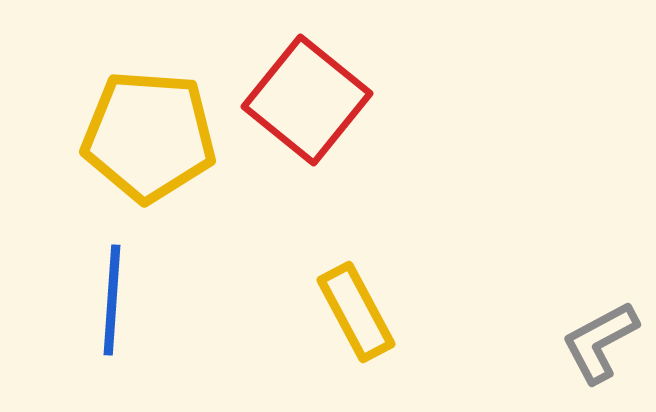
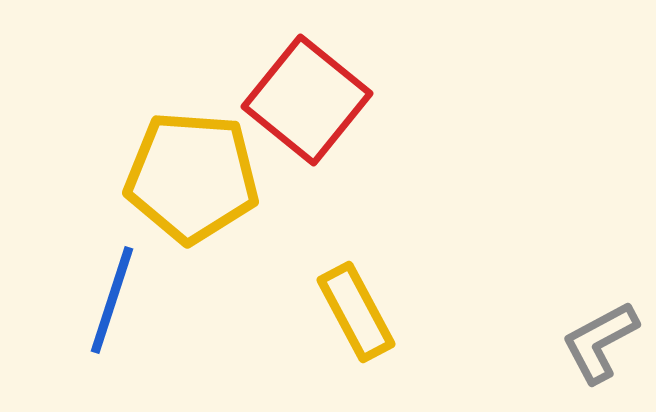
yellow pentagon: moved 43 px right, 41 px down
blue line: rotated 14 degrees clockwise
